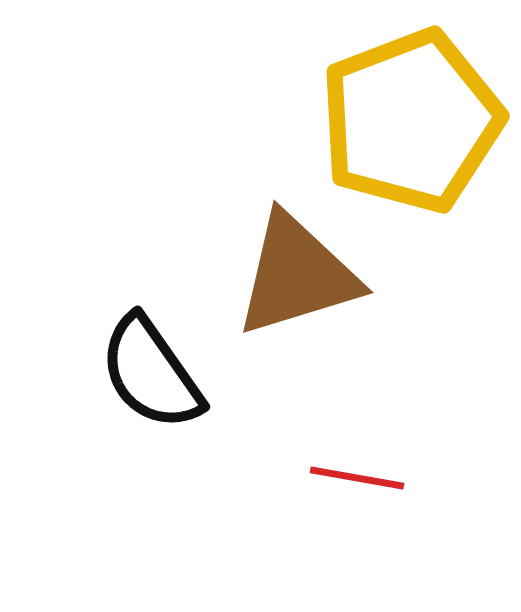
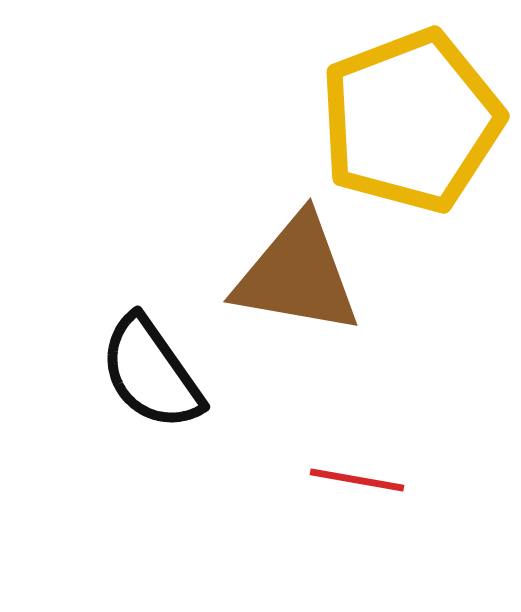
brown triangle: rotated 27 degrees clockwise
red line: moved 2 px down
